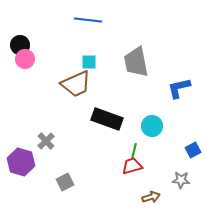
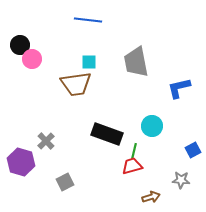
pink circle: moved 7 px right
brown trapezoid: rotated 16 degrees clockwise
black rectangle: moved 15 px down
